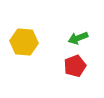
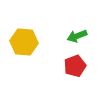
green arrow: moved 1 px left, 2 px up
